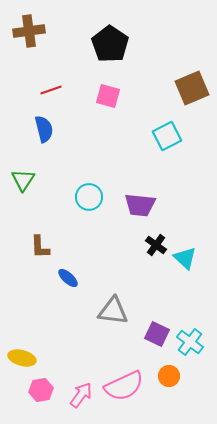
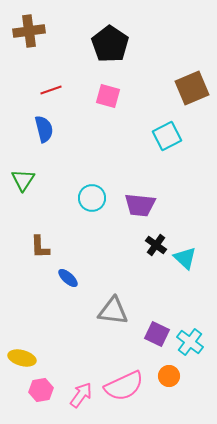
cyan circle: moved 3 px right, 1 px down
